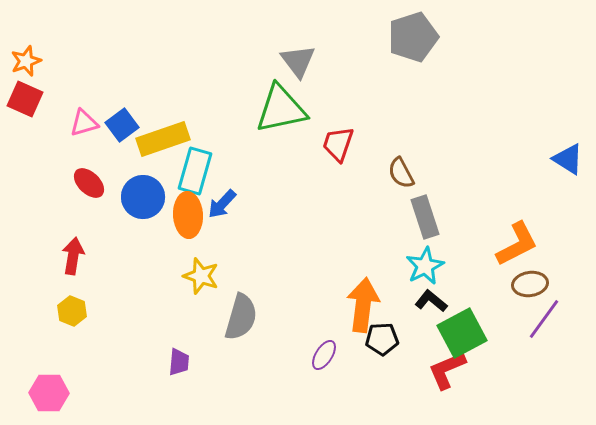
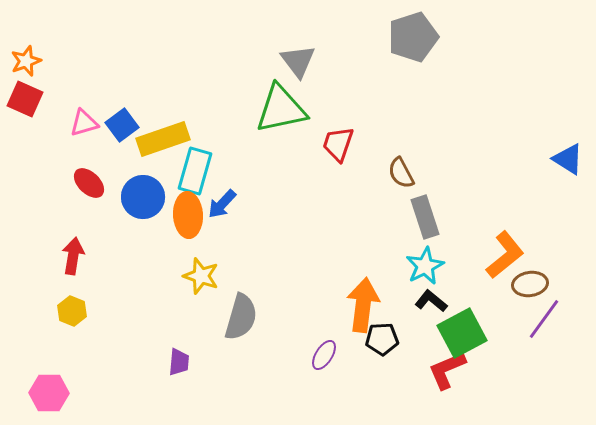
orange L-shape: moved 12 px left, 11 px down; rotated 12 degrees counterclockwise
